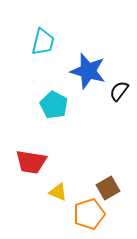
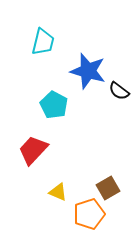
black semicircle: rotated 90 degrees counterclockwise
red trapezoid: moved 2 px right, 12 px up; rotated 124 degrees clockwise
